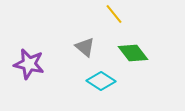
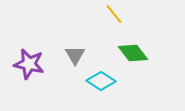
gray triangle: moved 10 px left, 8 px down; rotated 20 degrees clockwise
